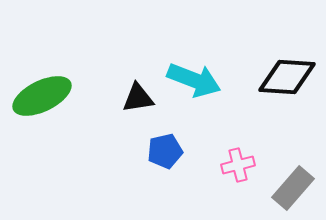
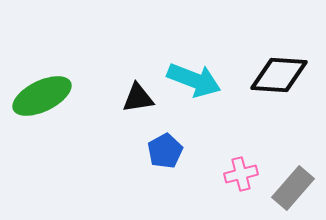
black diamond: moved 8 px left, 2 px up
blue pentagon: rotated 16 degrees counterclockwise
pink cross: moved 3 px right, 9 px down
